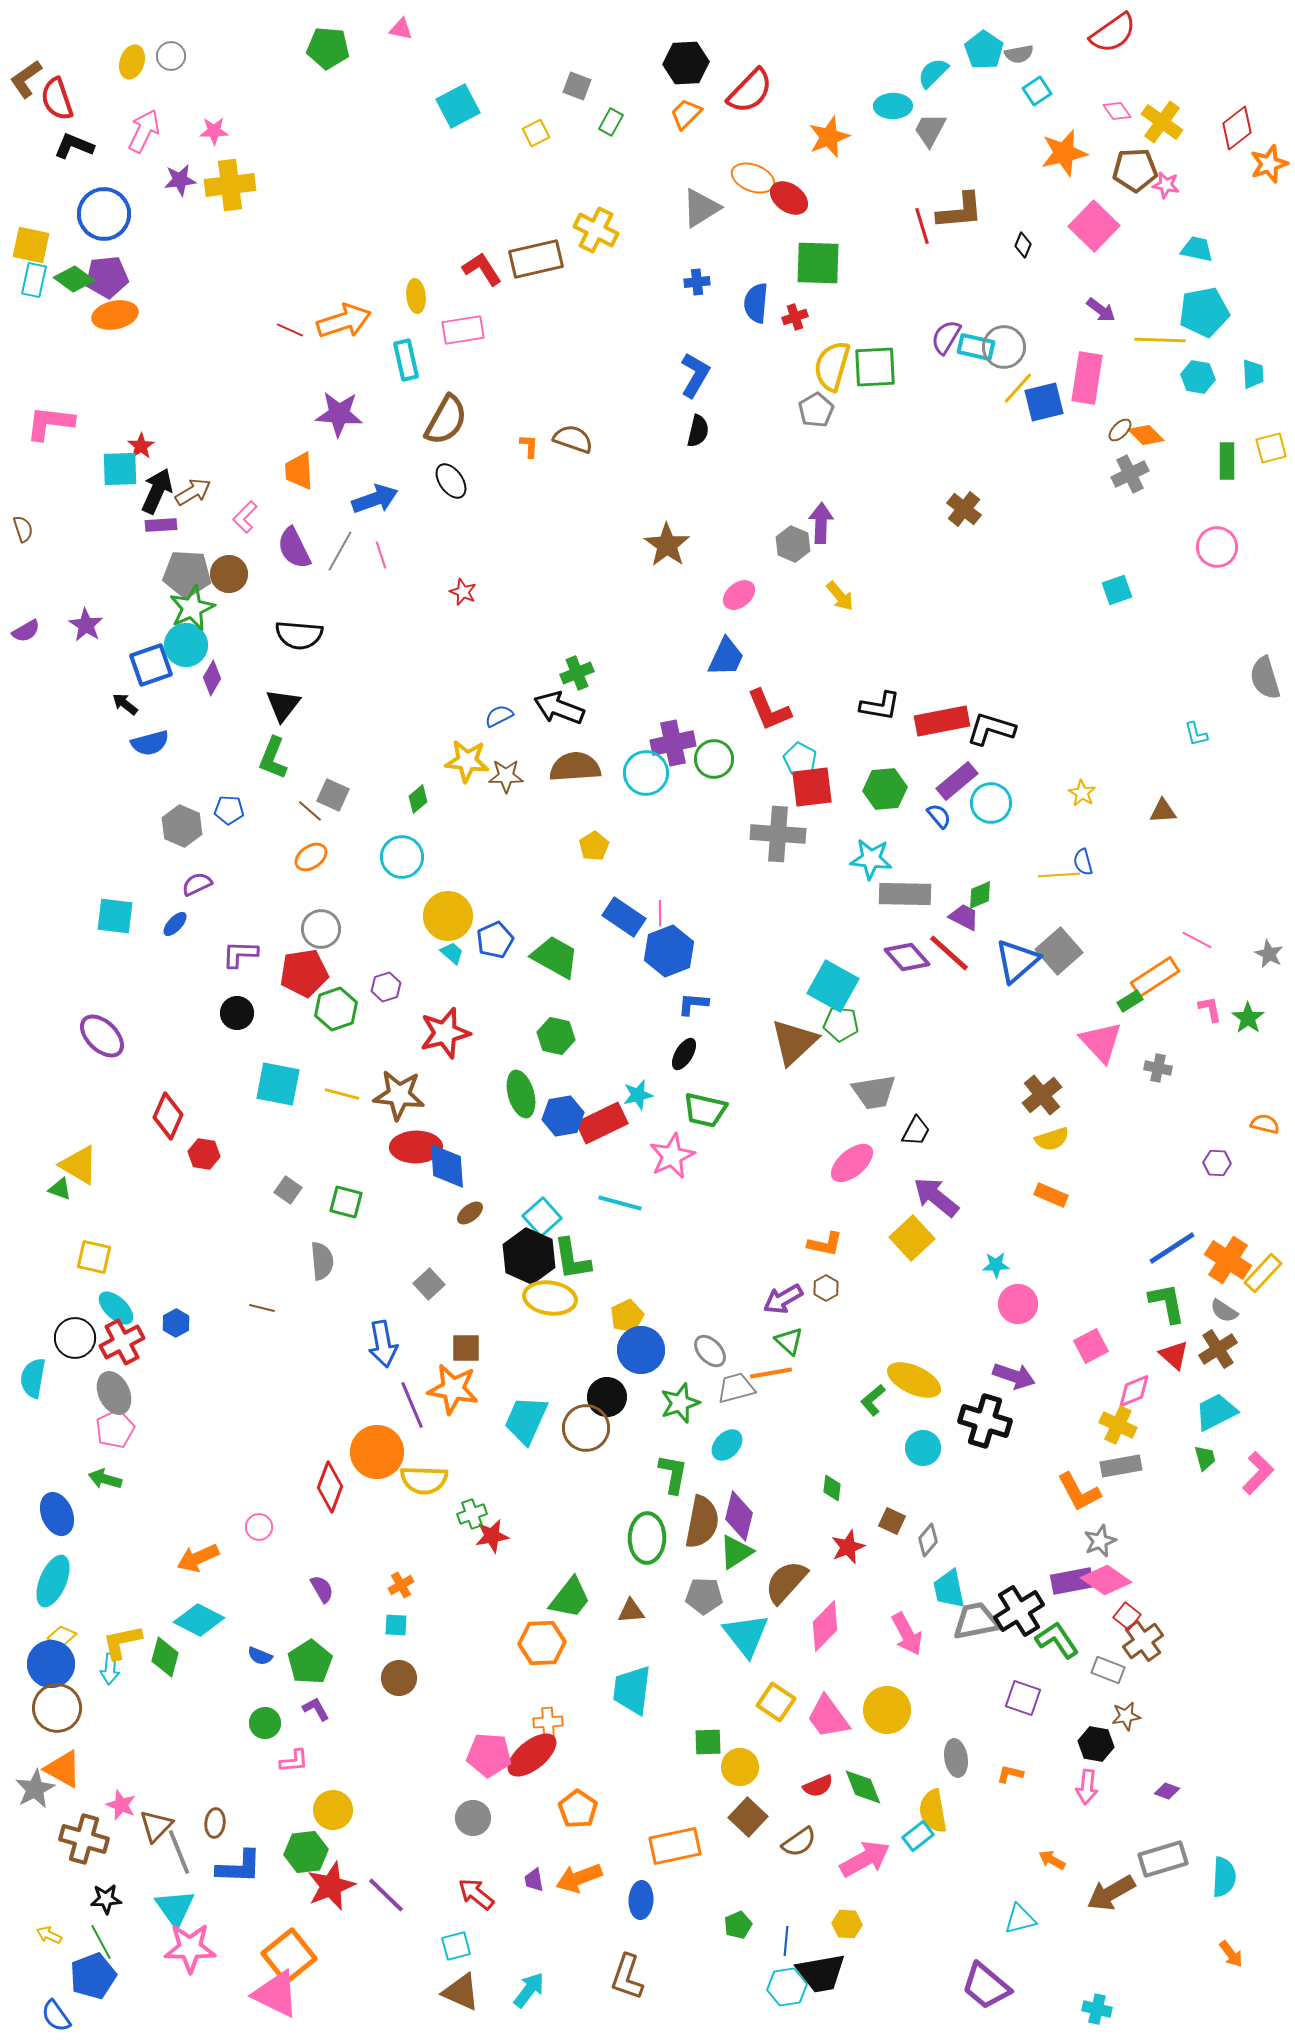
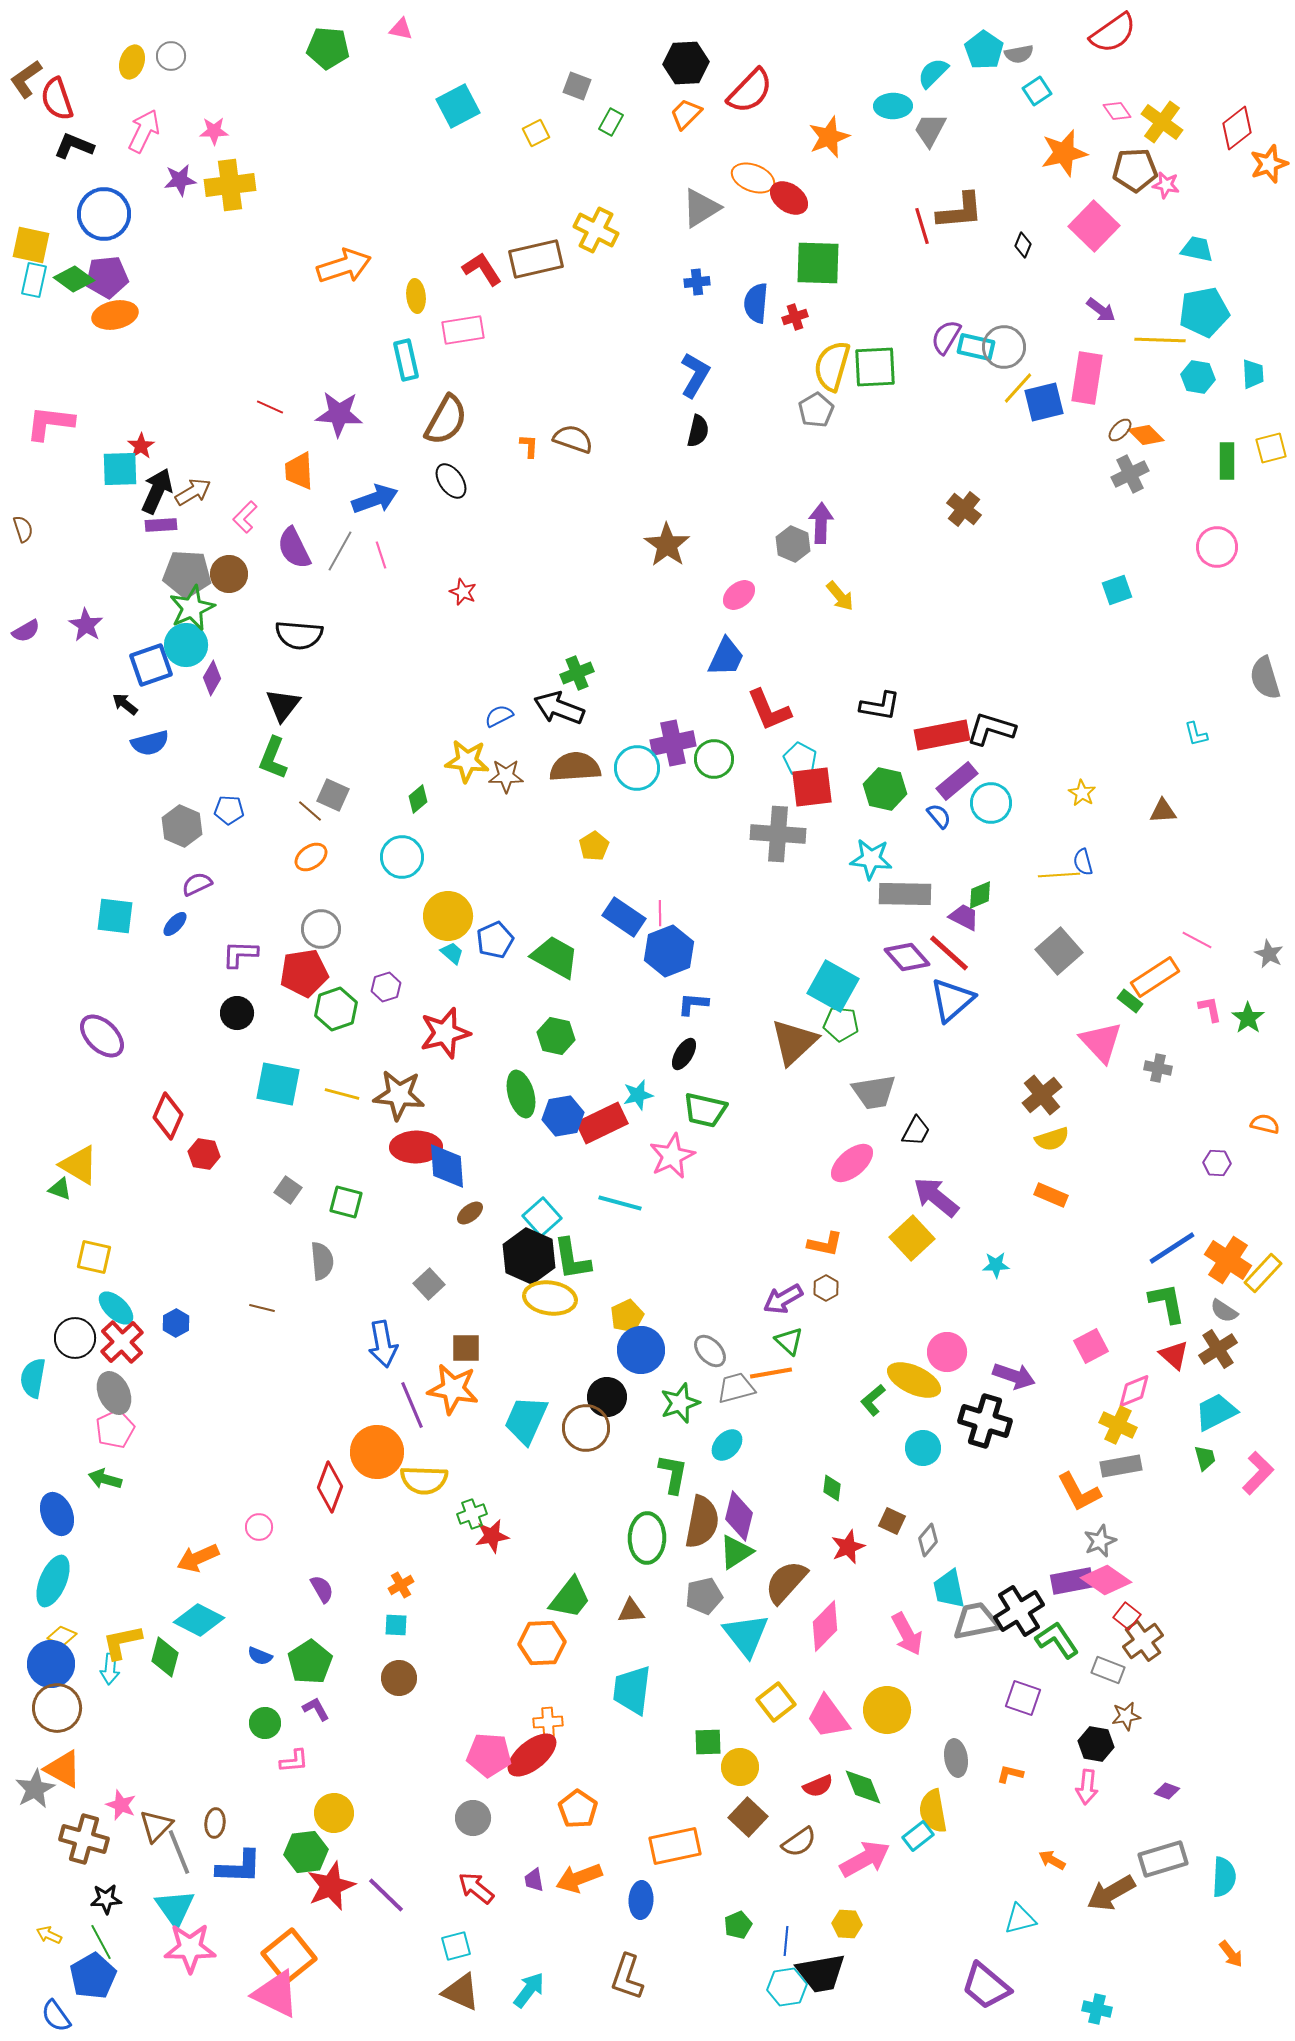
orange arrow at (344, 321): moved 55 px up
red line at (290, 330): moved 20 px left, 77 px down
red rectangle at (942, 721): moved 14 px down
cyan circle at (646, 773): moved 9 px left, 5 px up
green hexagon at (885, 789): rotated 18 degrees clockwise
blue triangle at (1017, 961): moved 65 px left, 39 px down
green rectangle at (1130, 1001): rotated 70 degrees clockwise
pink circle at (1018, 1304): moved 71 px left, 48 px down
red cross at (122, 1342): rotated 15 degrees counterclockwise
gray pentagon at (704, 1596): rotated 15 degrees counterclockwise
yellow square at (776, 1702): rotated 18 degrees clockwise
yellow circle at (333, 1810): moved 1 px right, 3 px down
red arrow at (476, 1894): moved 6 px up
blue pentagon at (93, 1976): rotated 9 degrees counterclockwise
